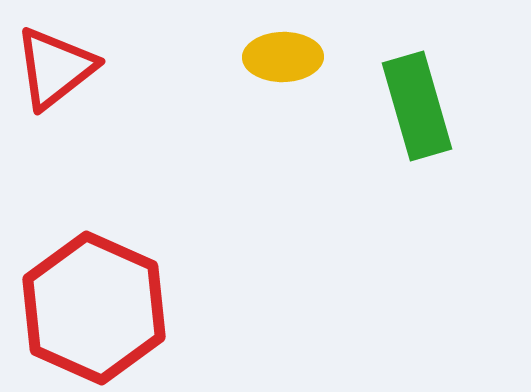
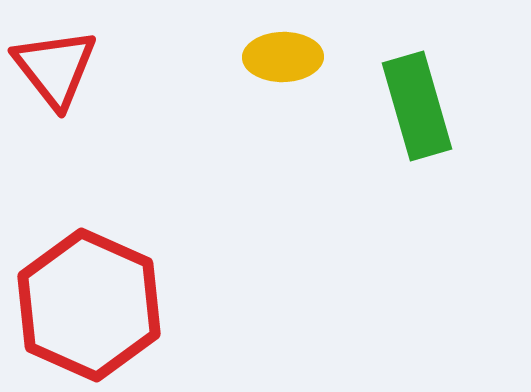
red triangle: rotated 30 degrees counterclockwise
red hexagon: moved 5 px left, 3 px up
